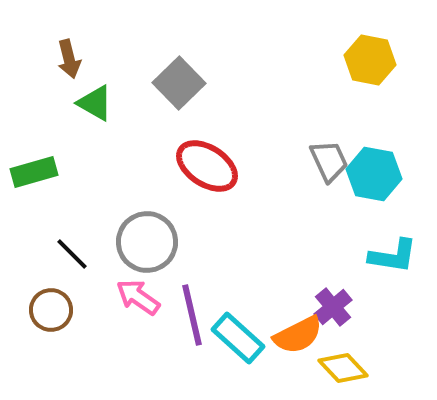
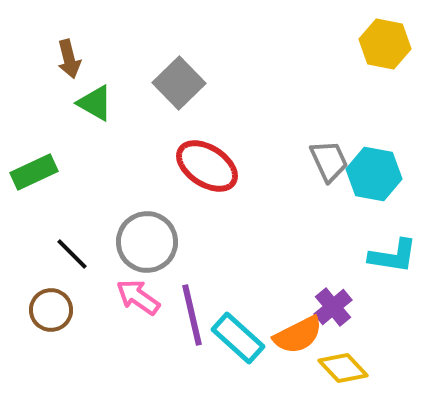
yellow hexagon: moved 15 px right, 16 px up
green rectangle: rotated 9 degrees counterclockwise
